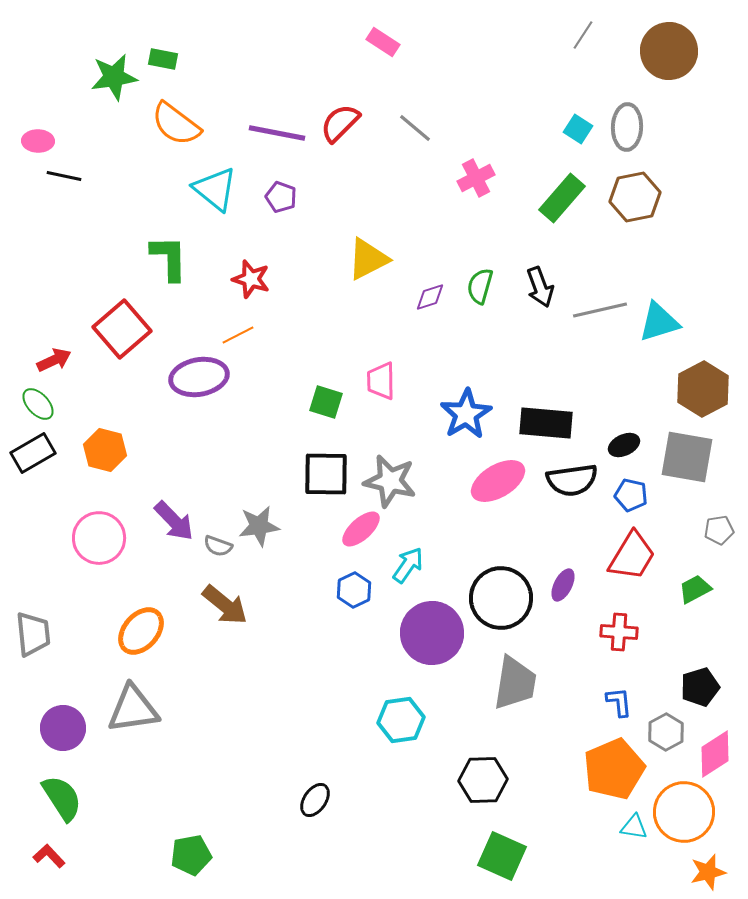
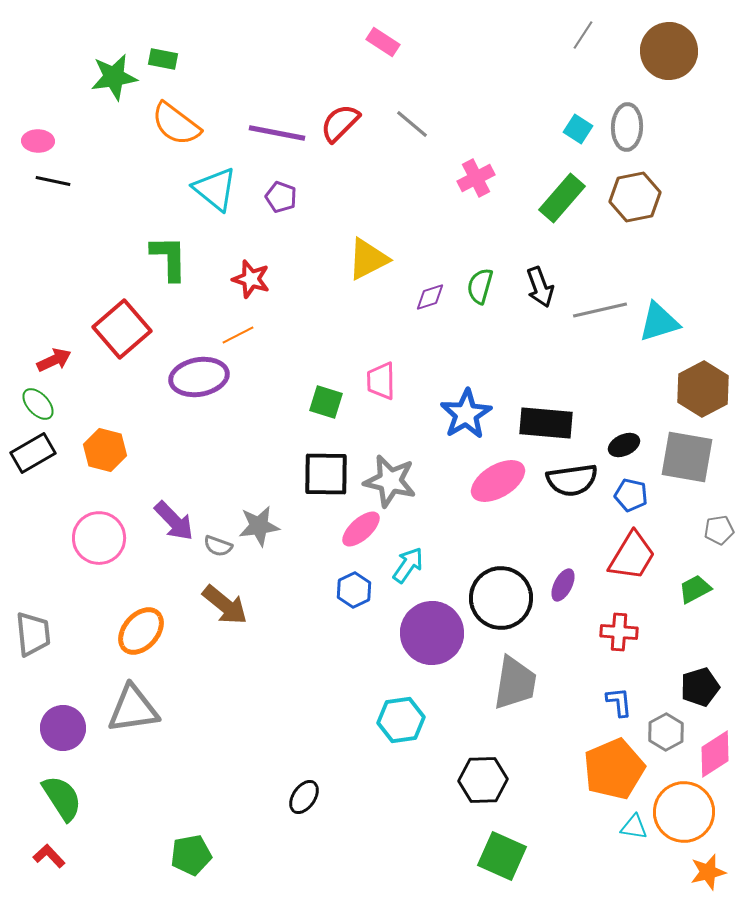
gray line at (415, 128): moved 3 px left, 4 px up
black line at (64, 176): moved 11 px left, 5 px down
black ellipse at (315, 800): moved 11 px left, 3 px up
